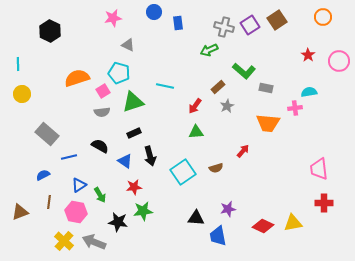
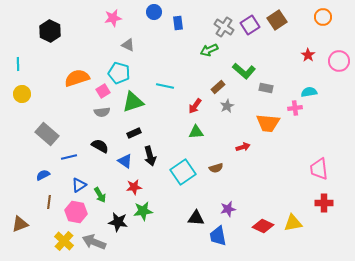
gray cross at (224, 27): rotated 18 degrees clockwise
red arrow at (243, 151): moved 4 px up; rotated 32 degrees clockwise
brown triangle at (20, 212): moved 12 px down
